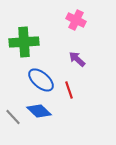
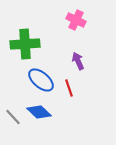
green cross: moved 1 px right, 2 px down
purple arrow: moved 1 px right, 2 px down; rotated 24 degrees clockwise
red line: moved 2 px up
blue diamond: moved 1 px down
